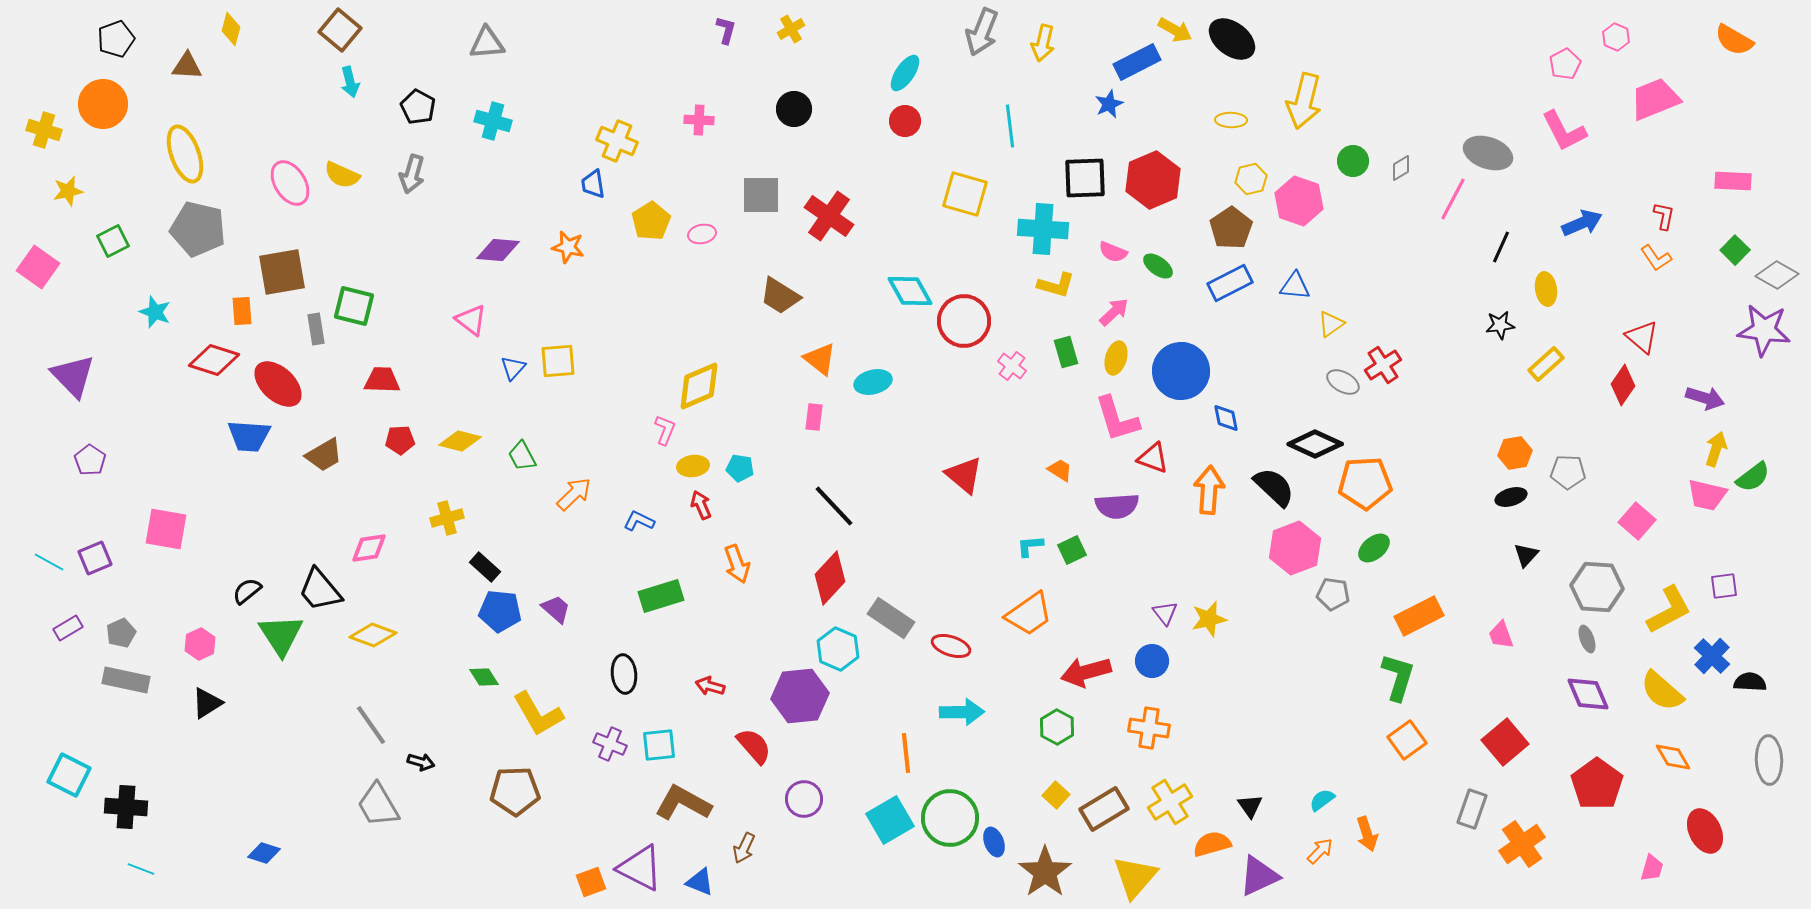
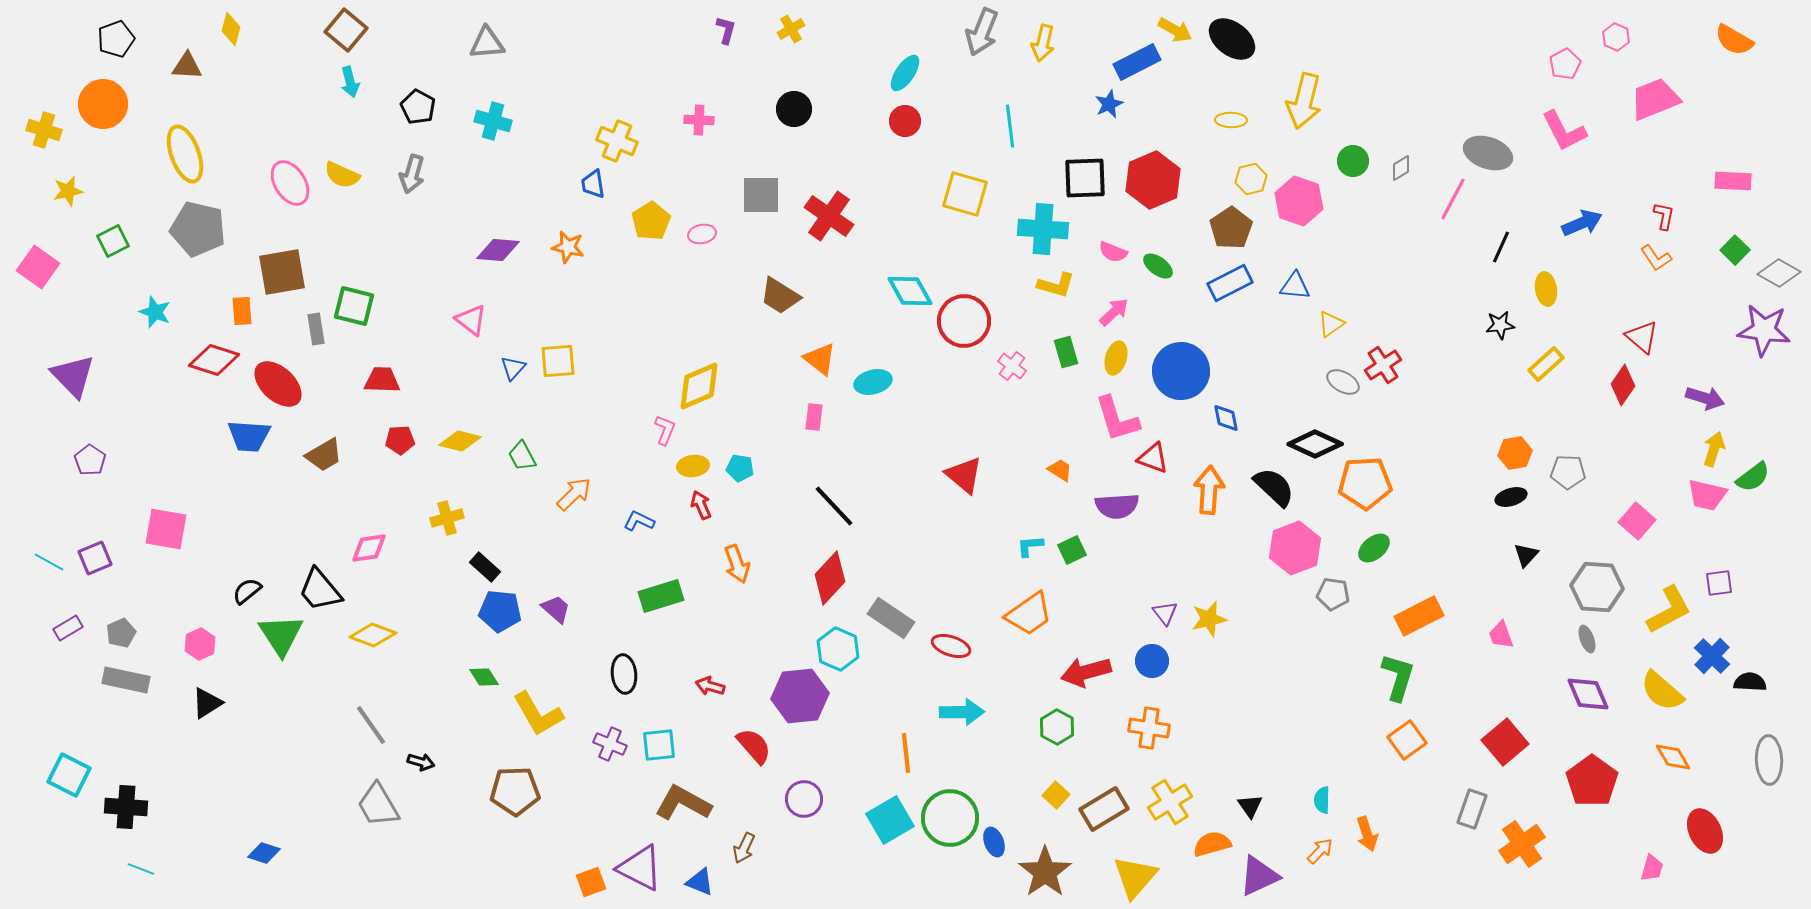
brown square at (340, 30): moved 6 px right
gray diamond at (1777, 275): moved 2 px right, 2 px up
yellow arrow at (1716, 449): moved 2 px left
purple square at (1724, 586): moved 5 px left, 3 px up
red pentagon at (1597, 784): moved 5 px left, 3 px up
cyan semicircle at (1322, 800): rotated 52 degrees counterclockwise
